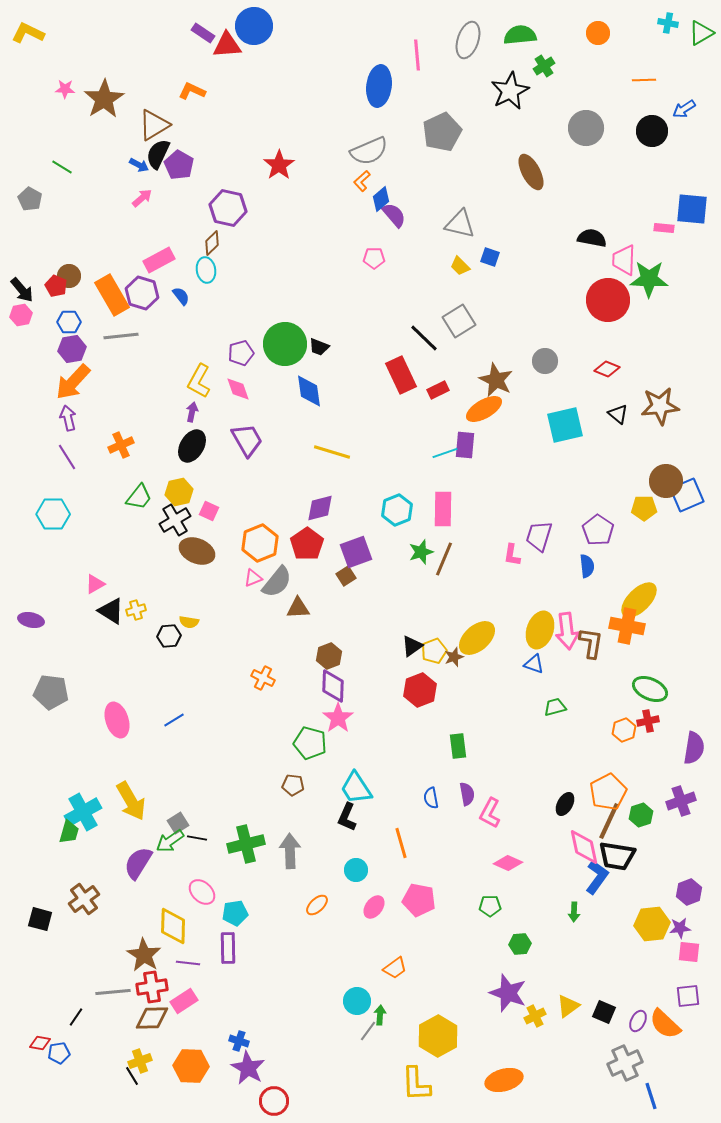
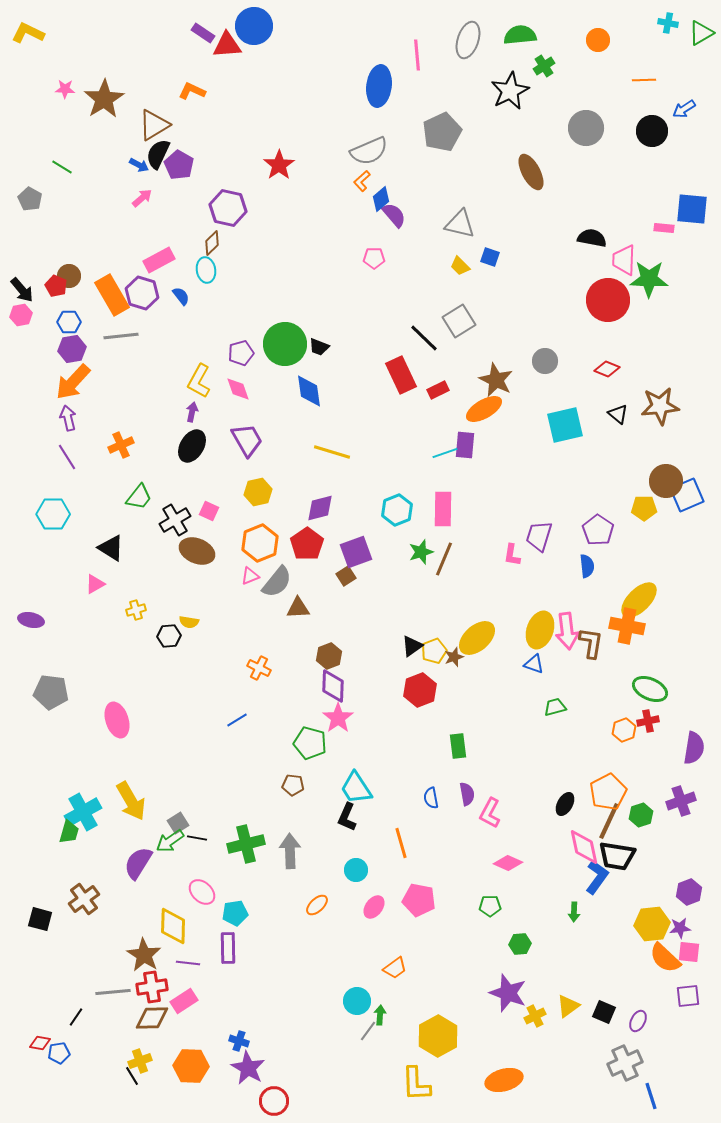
orange circle at (598, 33): moved 7 px down
yellow hexagon at (179, 492): moved 79 px right
pink triangle at (253, 578): moved 3 px left, 2 px up
black triangle at (111, 611): moved 63 px up
orange cross at (263, 678): moved 4 px left, 10 px up
blue line at (174, 720): moved 63 px right
orange semicircle at (665, 1024): moved 66 px up
